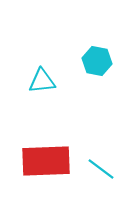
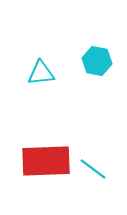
cyan triangle: moved 1 px left, 8 px up
cyan line: moved 8 px left
